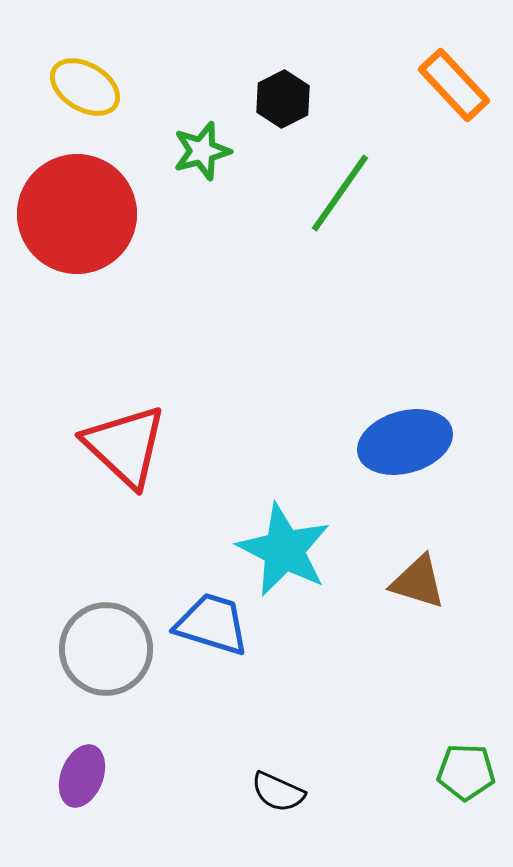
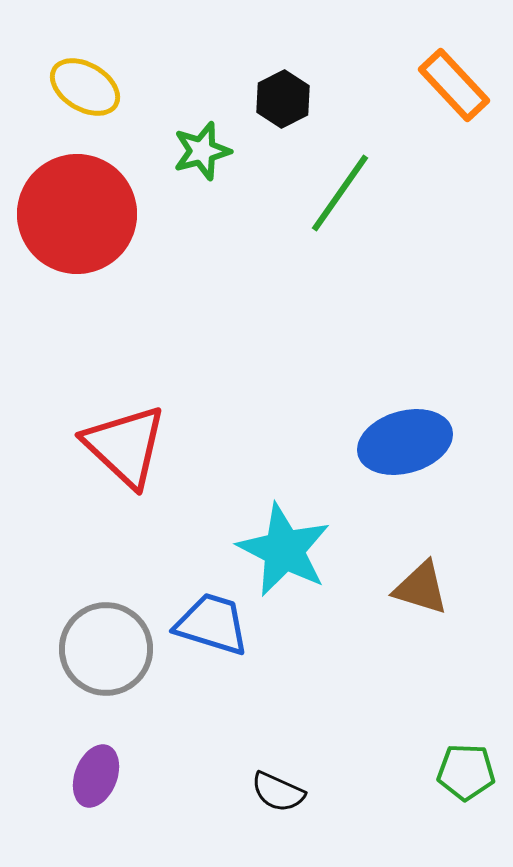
brown triangle: moved 3 px right, 6 px down
purple ellipse: moved 14 px right
